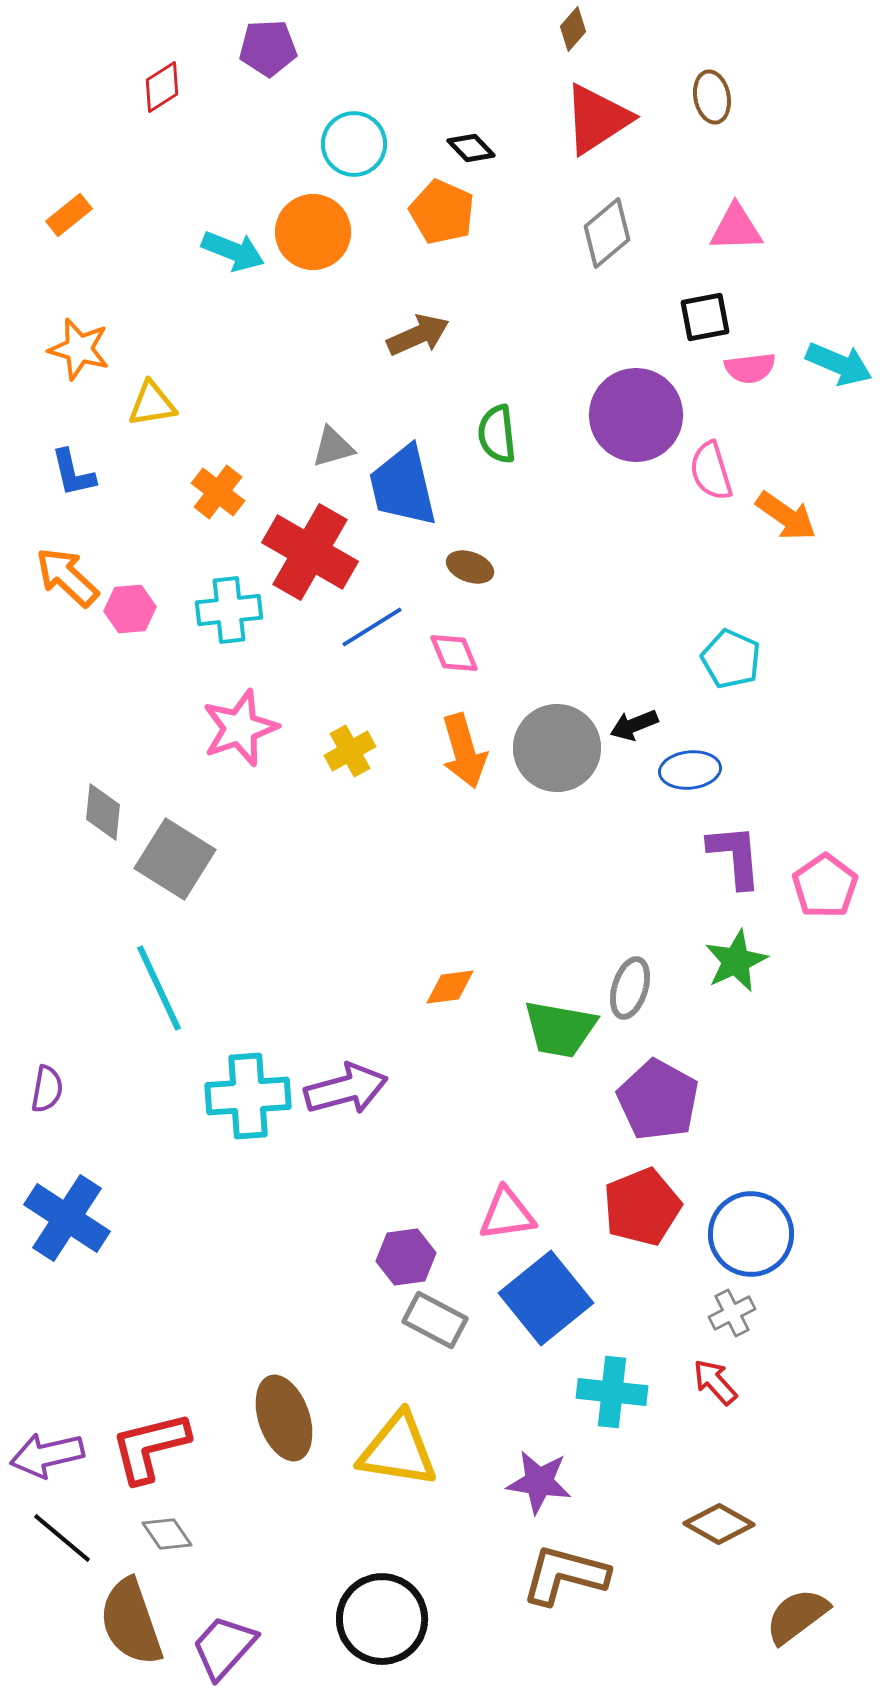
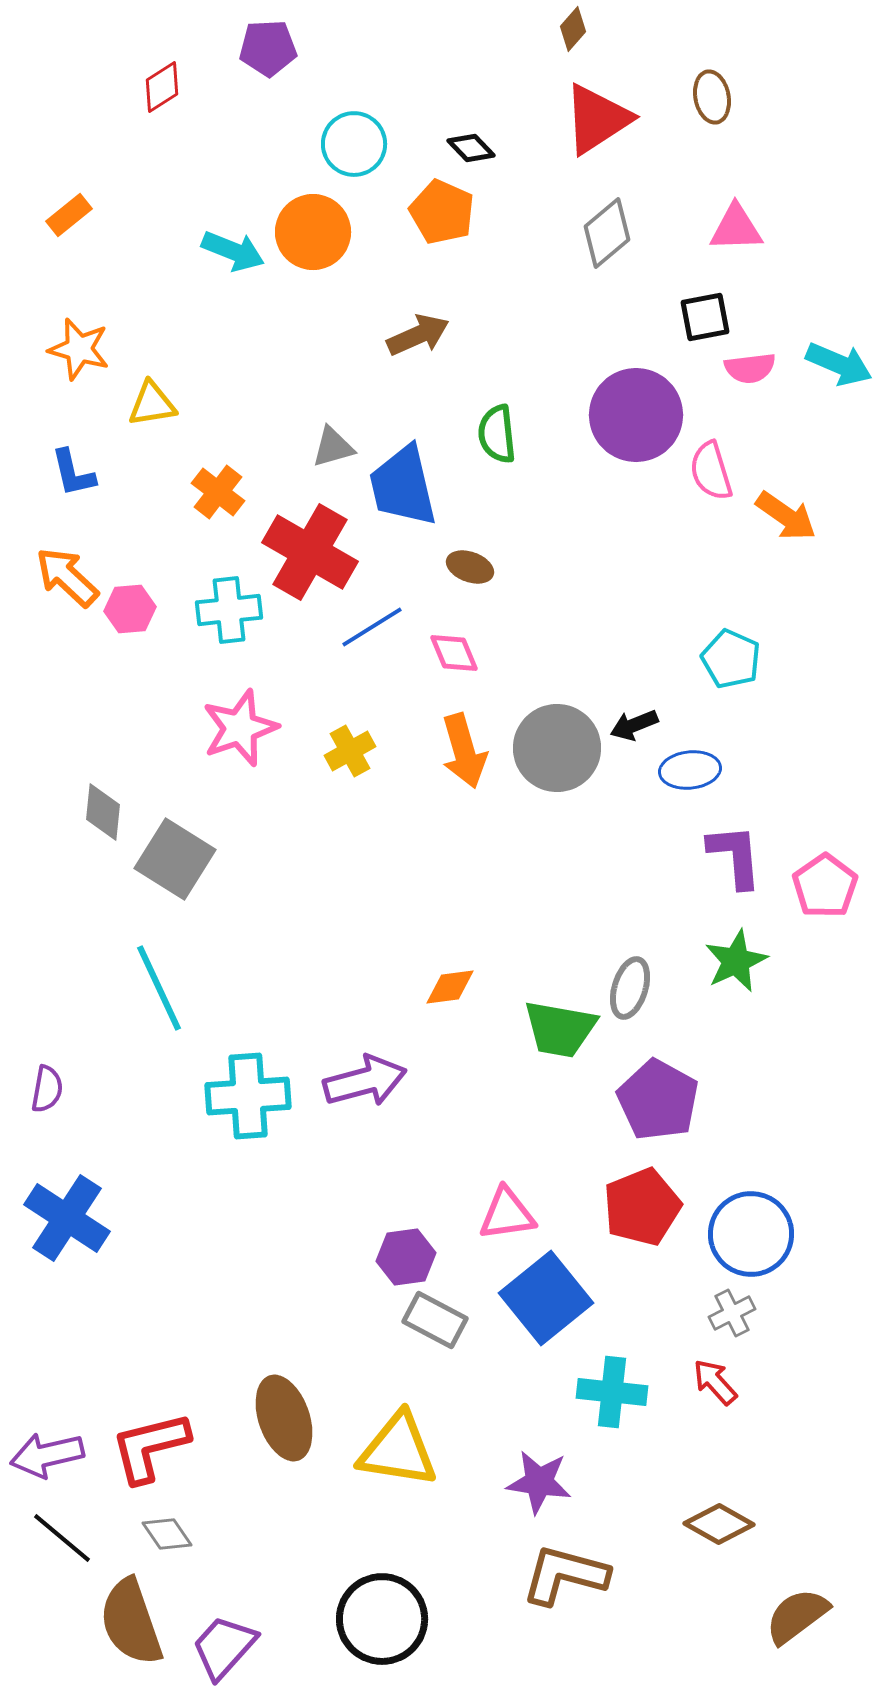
purple arrow at (346, 1089): moved 19 px right, 8 px up
